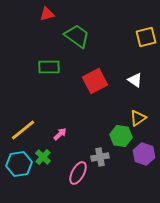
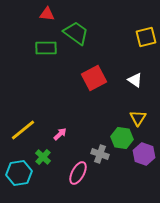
red triangle: rotated 21 degrees clockwise
green trapezoid: moved 1 px left, 3 px up
green rectangle: moved 3 px left, 19 px up
red square: moved 1 px left, 3 px up
yellow triangle: rotated 24 degrees counterclockwise
green hexagon: moved 1 px right, 2 px down
gray cross: moved 3 px up; rotated 30 degrees clockwise
cyan hexagon: moved 9 px down
